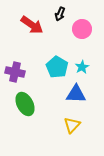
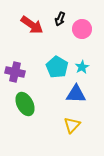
black arrow: moved 5 px down
